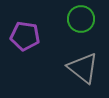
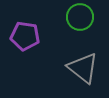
green circle: moved 1 px left, 2 px up
